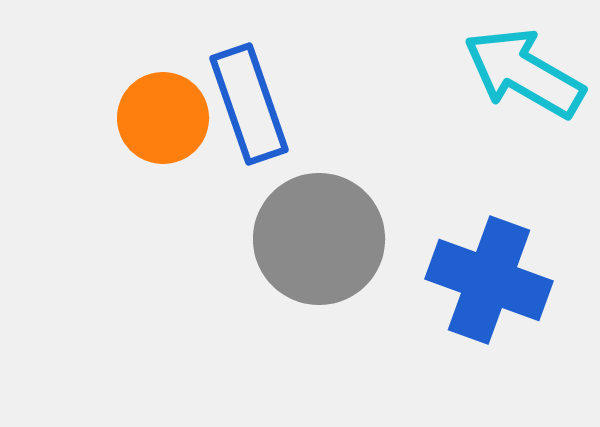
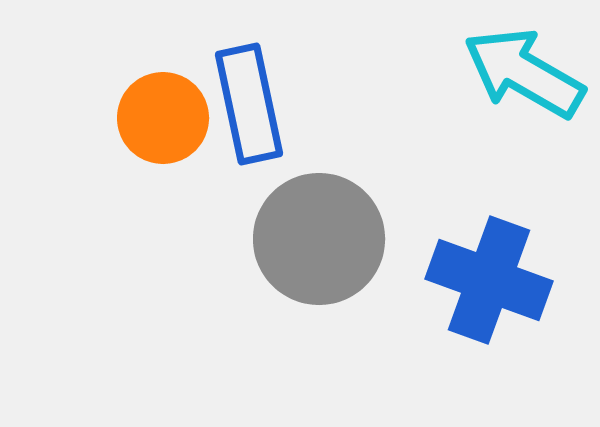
blue rectangle: rotated 7 degrees clockwise
